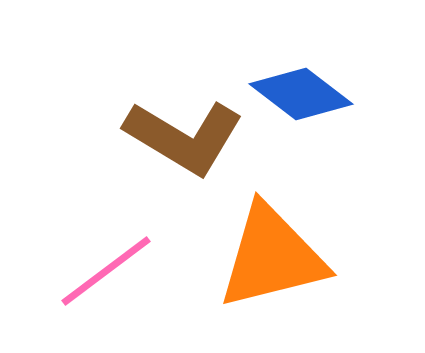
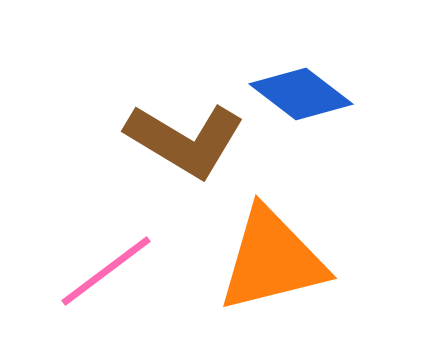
brown L-shape: moved 1 px right, 3 px down
orange triangle: moved 3 px down
